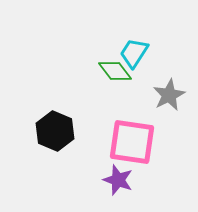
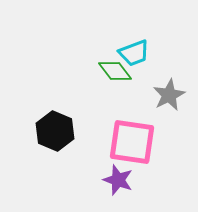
cyan trapezoid: rotated 144 degrees counterclockwise
